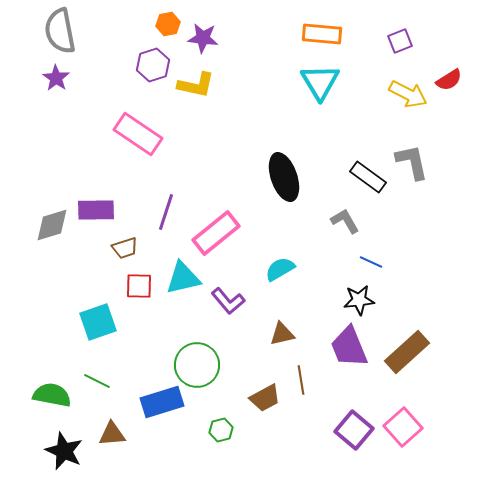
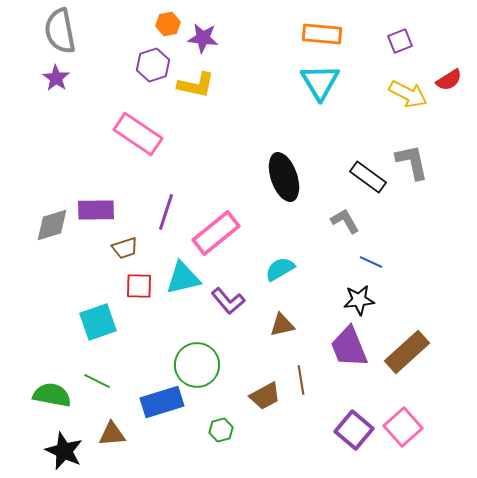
brown triangle at (282, 334): moved 9 px up
brown trapezoid at (265, 398): moved 2 px up
